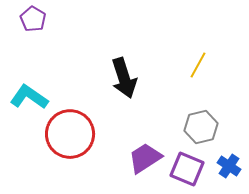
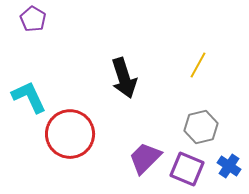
cyan L-shape: rotated 30 degrees clockwise
purple trapezoid: rotated 12 degrees counterclockwise
